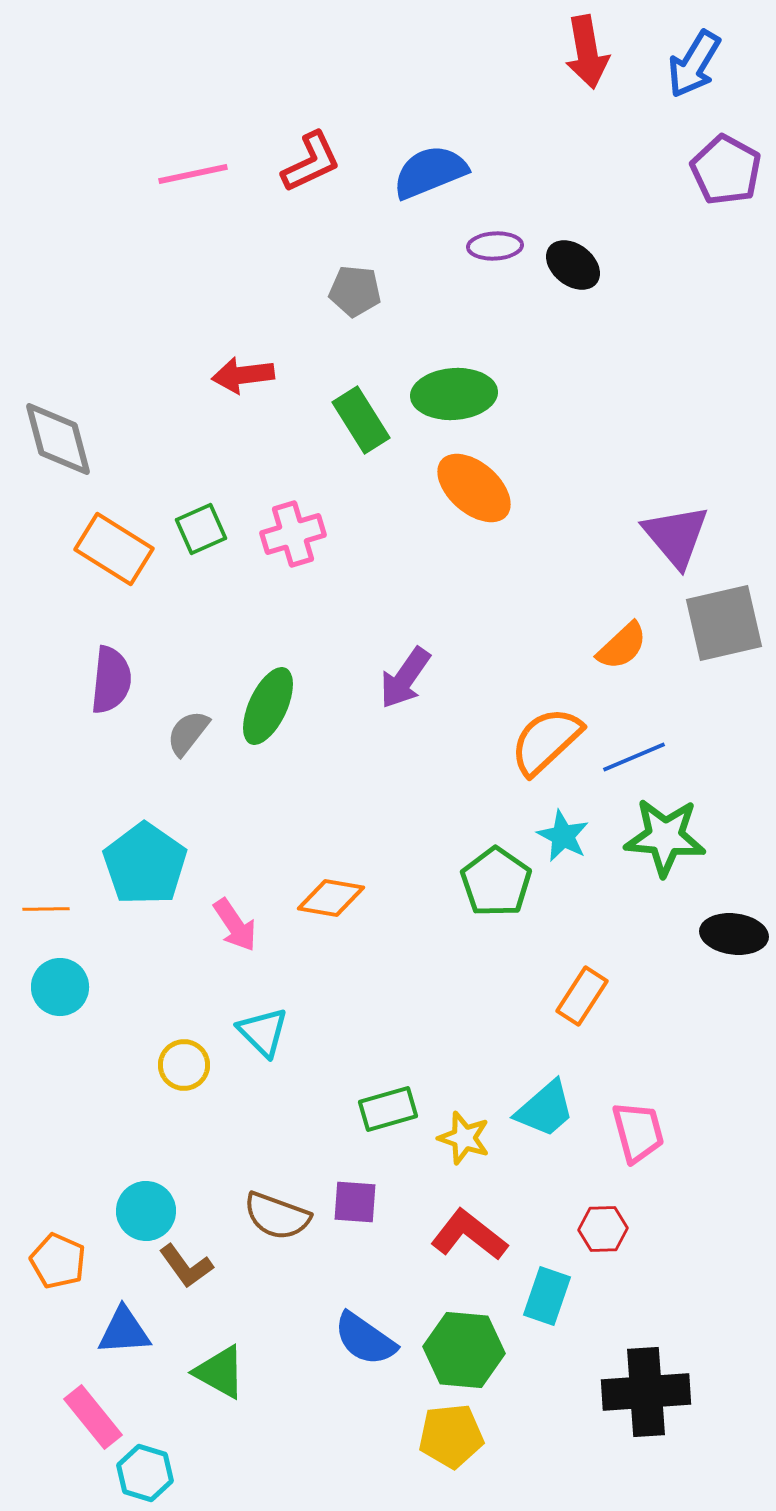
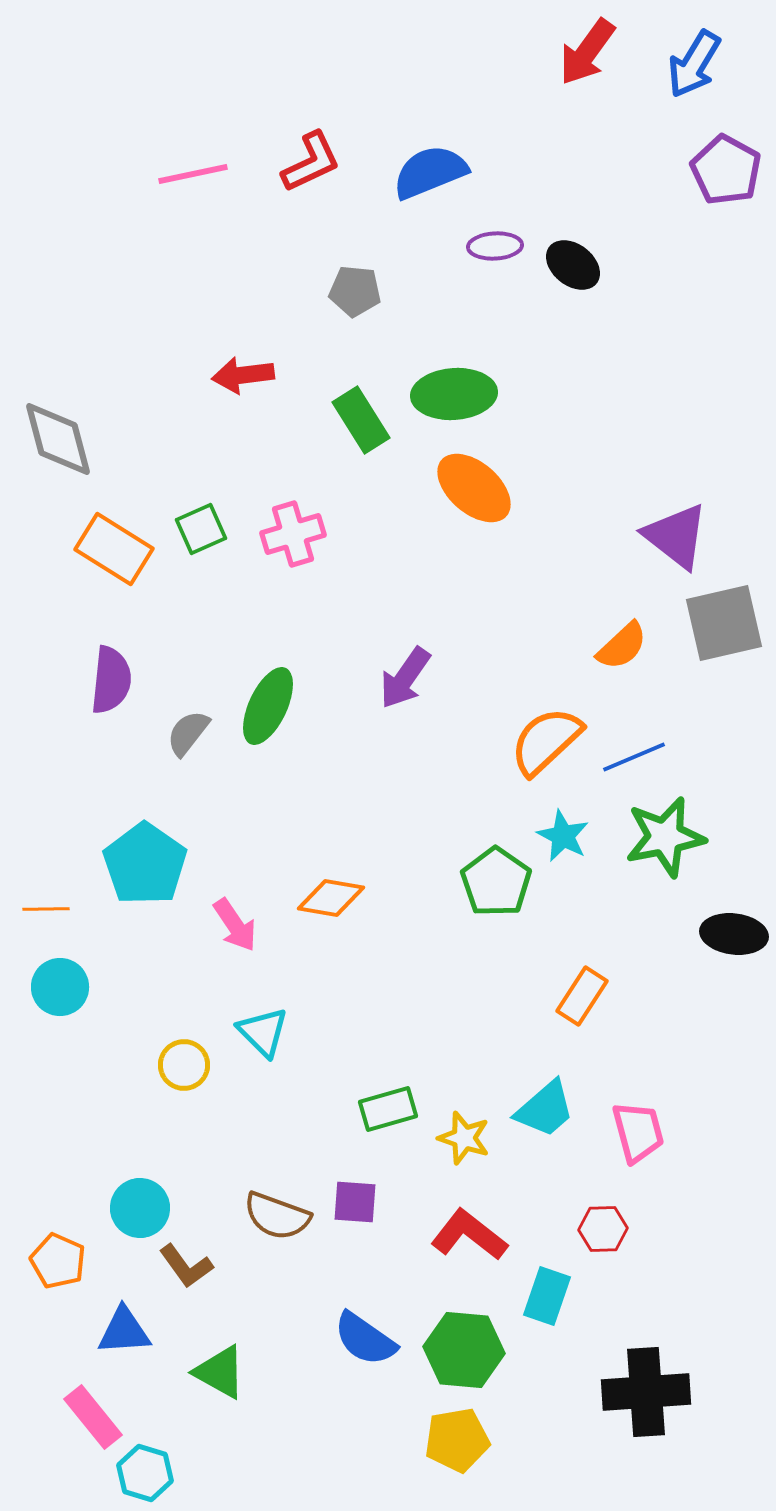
red arrow at (587, 52): rotated 46 degrees clockwise
purple triangle at (676, 536): rotated 12 degrees counterclockwise
green star at (665, 837): rotated 16 degrees counterclockwise
cyan circle at (146, 1211): moved 6 px left, 3 px up
yellow pentagon at (451, 1436): moved 6 px right, 4 px down; rotated 4 degrees counterclockwise
